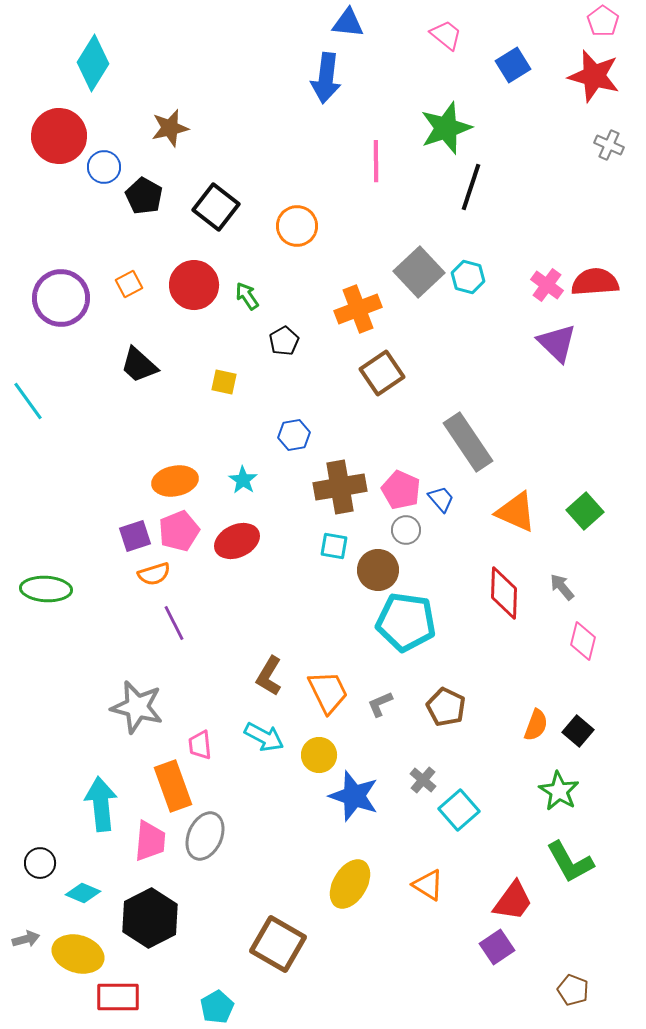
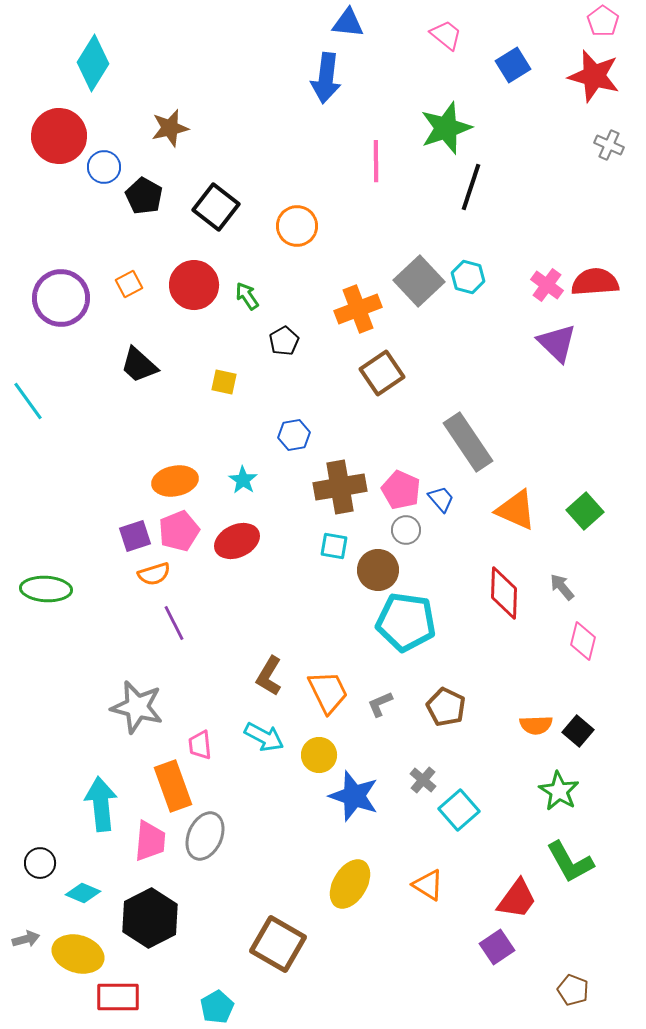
gray square at (419, 272): moved 9 px down
orange triangle at (516, 512): moved 2 px up
orange semicircle at (536, 725): rotated 68 degrees clockwise
red trapezoid at (513, 901): moved 4 px right, 2 px up
